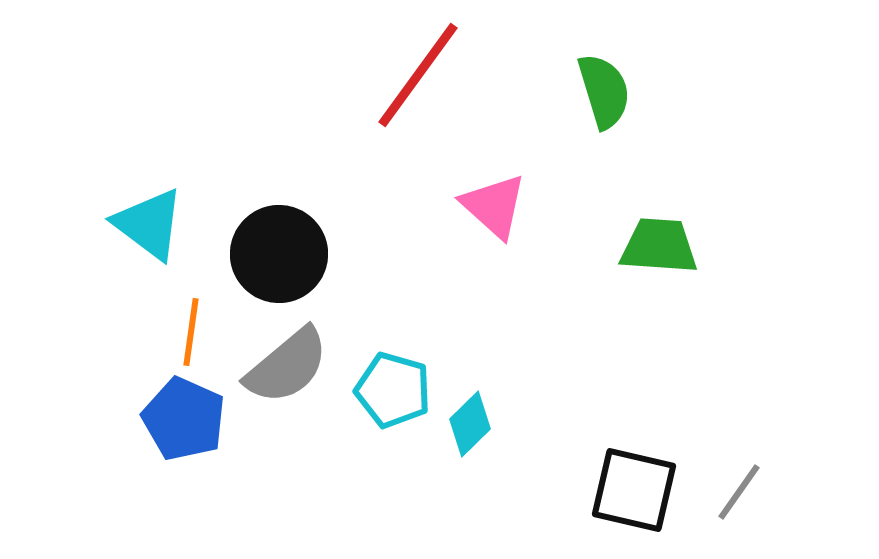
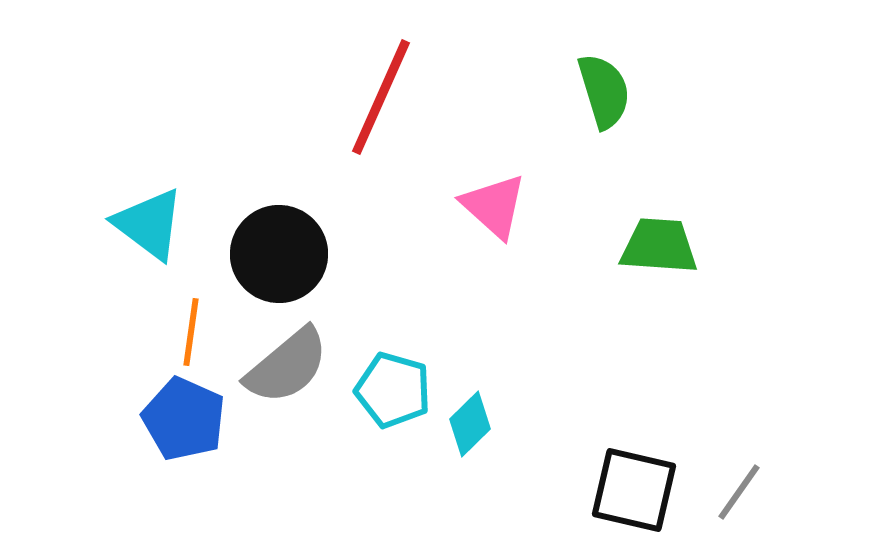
red line: moved 37 px left, 22 px down; rotated 12 degrees counterclockwise
